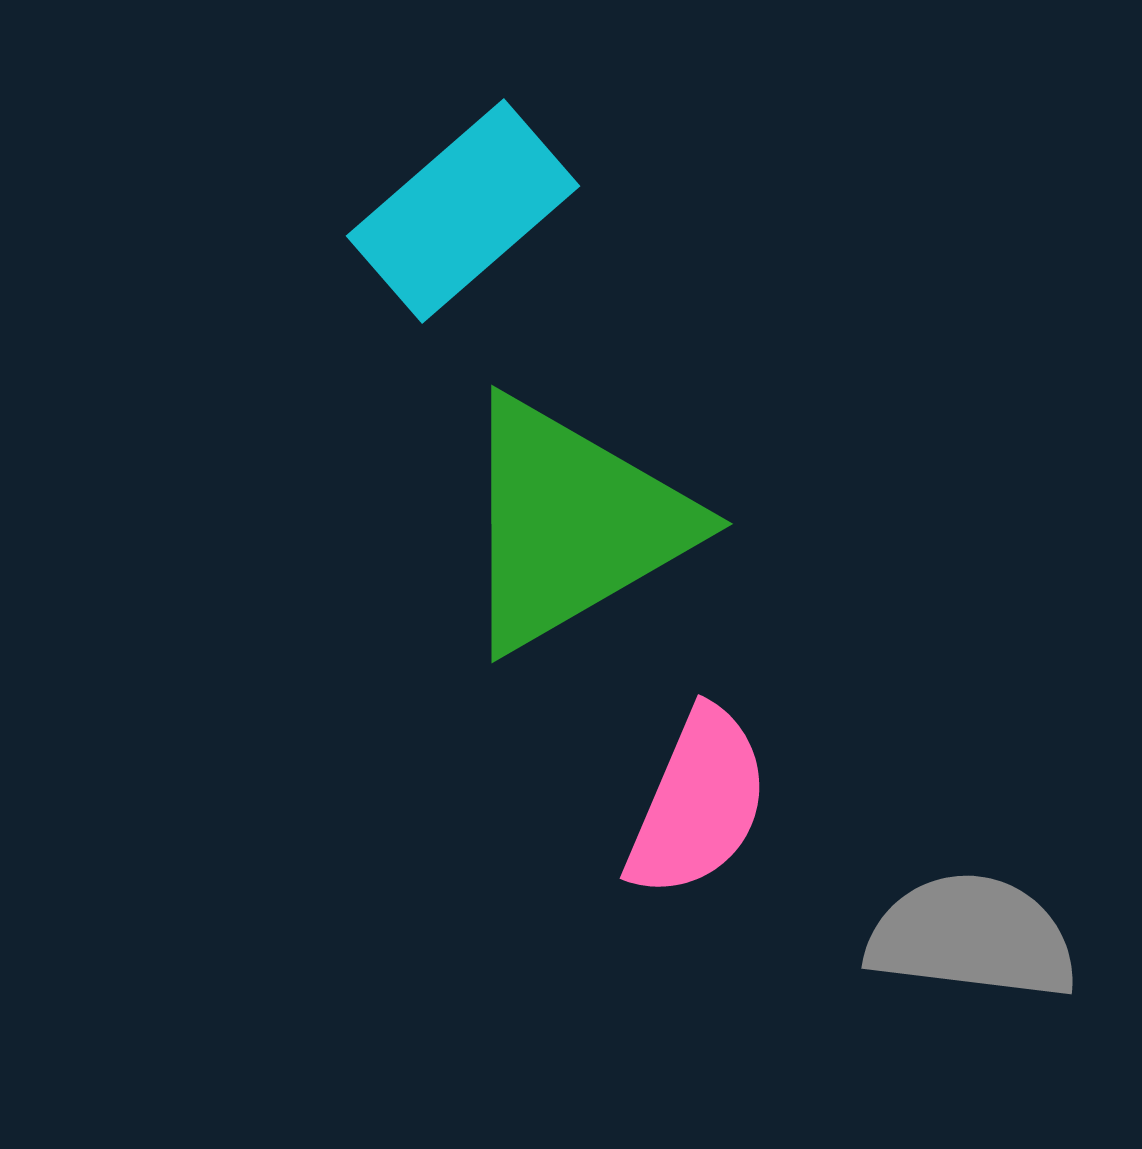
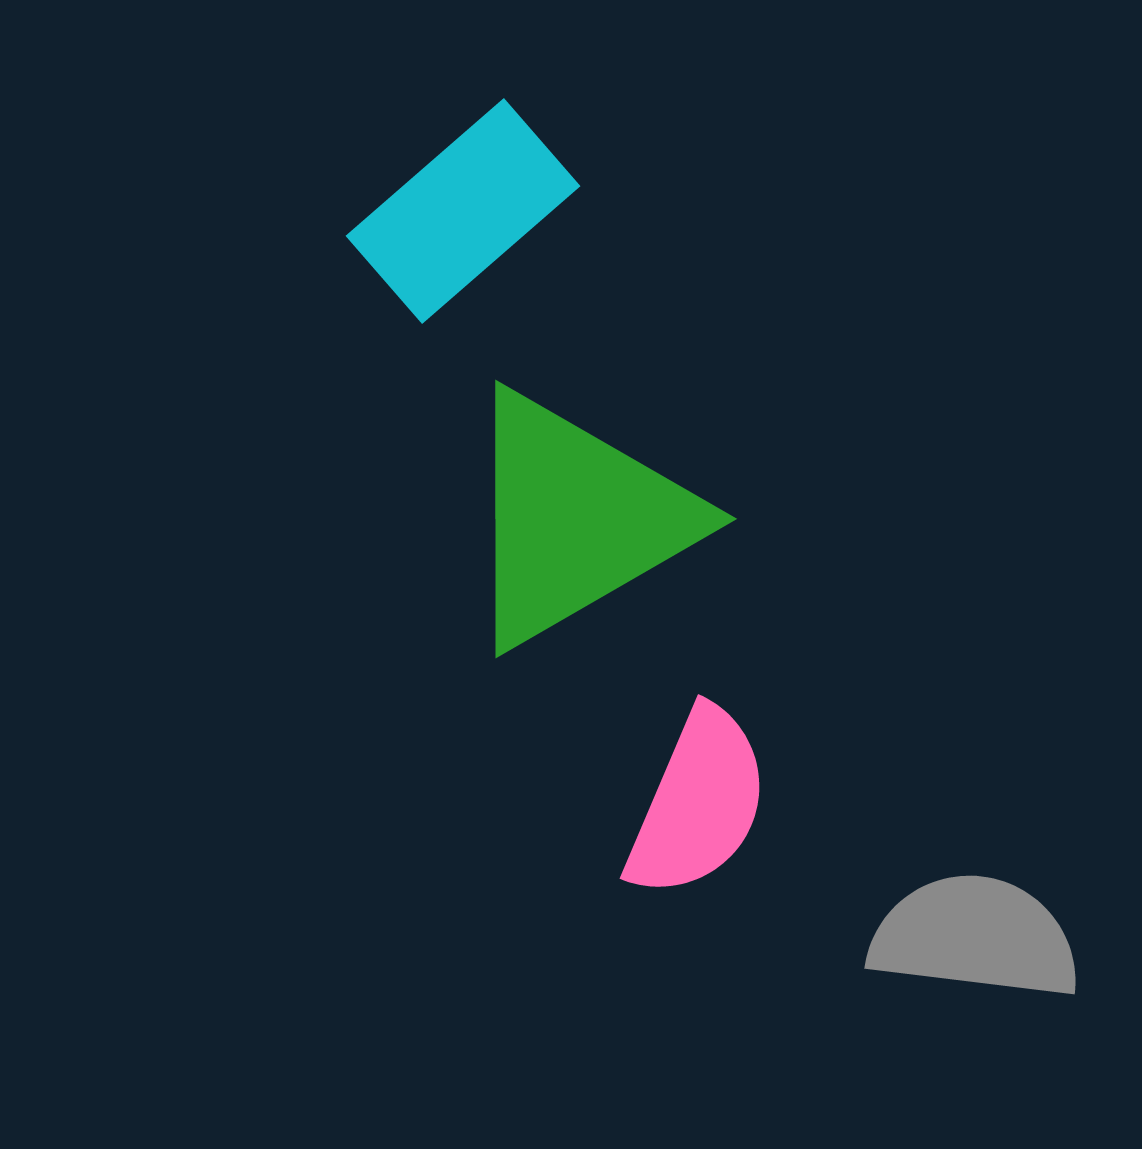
green triangle: moved 4 px right, 5 px up
gray semicircle: moved 3 px right
